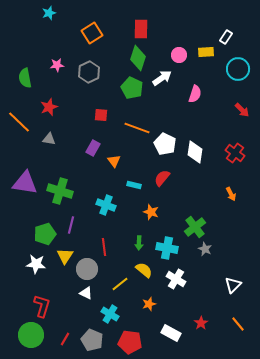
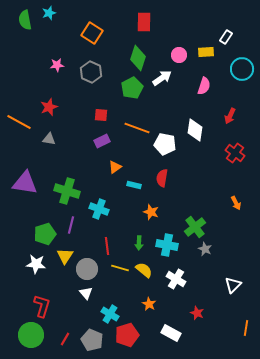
red rectangle at (141, 29): moved 3 px right, 7 px up
orange square at (92, 33): rotated 25 degrees counterclockwise
cyan circle at (238, 69): moved 4 px right
gray hexagon at (89, 72): moved 2 px right; rotated 10 degrees counterclockwise
green semicircle at (25, 78): moved 58 px up
green pentagon at (132, 88): rotated 20 degrees clockwise
pink semicircle at (195, 94): moved 9 px right, 8 px up
red arrow at (242, 110): moved 12 px left, 6 px down; rotated 70 degrees clockwise
orange line at (19, 122): rotated 15 degrees counterclockwise
white pentagon at (165, 144): rotated 15 degrees counterclockwise
purple rectangle at (93, 148): moved 9 px right, 7 px up; rotated 35 degrees clockwise
white diamond at (195, 152): moved 22 px up
orange triangle at (114, 161): moved 1 px right, 6 px down; rotated 32 degrees clockwise
red semicircle at (162, 178): rotated 30 degrees counterclockwise
green cross at (60, 191): moved 7 px right
orange arrow at (231, 194): moved 5 px right, 9 px down
cyan cross at (106, 205): moved 7 px left, 4 px down
red line at (104, 247): moved 3 px right, 1 px up
cyan cross at (167, 248): moved 3 px up
yellow line at (120, 284): moved 16 px up; rotated 54 degrees clockwise
white triangle at (86, 293): rotated 24 degrees clockwise
orange star at (149, 304): rotated 24 degrees counterclockwise
red star at (201, 323): moved 4 px left, 10 px up; rotated 16 degrees counterclockwise
orange line at (238, 324): moved 8 px right, 4 px down; rotated 49 degrees clockwise
red pentagon at (130, 342): moved 3 px left, 7 px up; rotated 25 degrees counterclockwise
